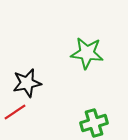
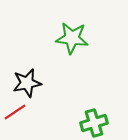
green star: moved 15 px left, 15 px up
